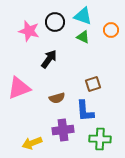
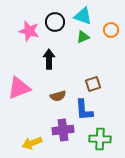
green triangle: rotated 48 degrees counterclockwise
black arrow: rotated 36 degrees counterclockwise
brown semicircle: moved 1 px right, 2 px up
blue L-shape: moved 1 px left, 1 px up
